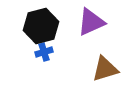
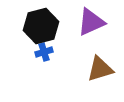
brown triangle: moved 5 px left
